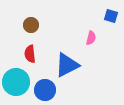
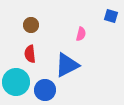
pink semicircle: moved 10 px left, 4 px up
